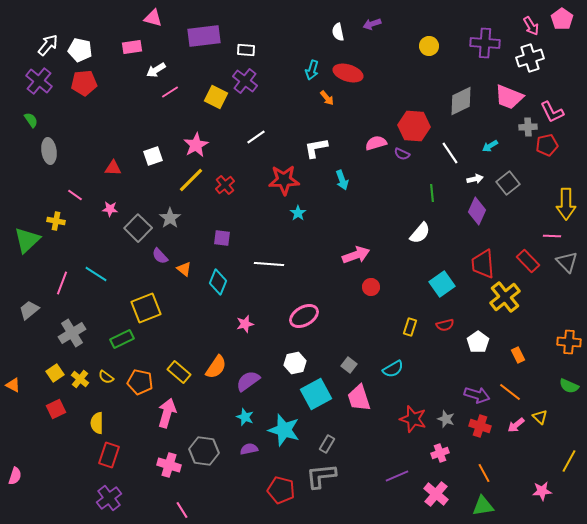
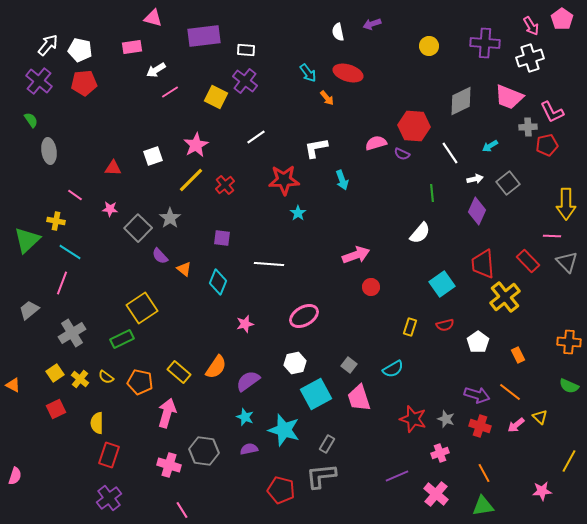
cyan arrow at (312, 70): moved 4 px left, 3 px down; rotated 54 degrees counterclockwise
cyan line at (96, 274): moved 26 px left, 22 px up
yellow square at (146, 308): moved 4 px left; rotated 12 degrees counterclockwise
